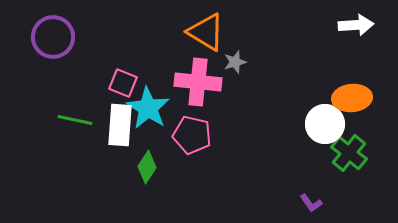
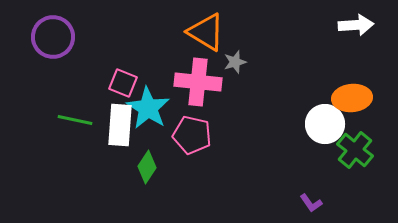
green cross: moved 6 px right, 3 px up
